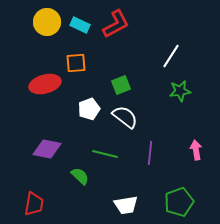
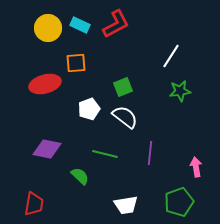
yellow circle: moved 1 px right, 6 px down
green square: moved 2 px right, 2 px down
pink arrow: moved 17 px down
